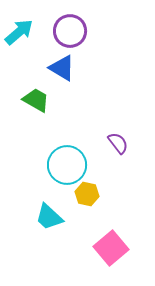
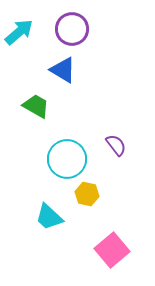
purple circle: moved 2 px right, 2 px up
blue triangle: moved 1 px right, 2 px down
green trapezoid: moved 6 px down
purple semicircle: moved 2 px left, 2 px down
cyan circle: moved 6 px up
pink square: moved 1 px right, 2 px down
